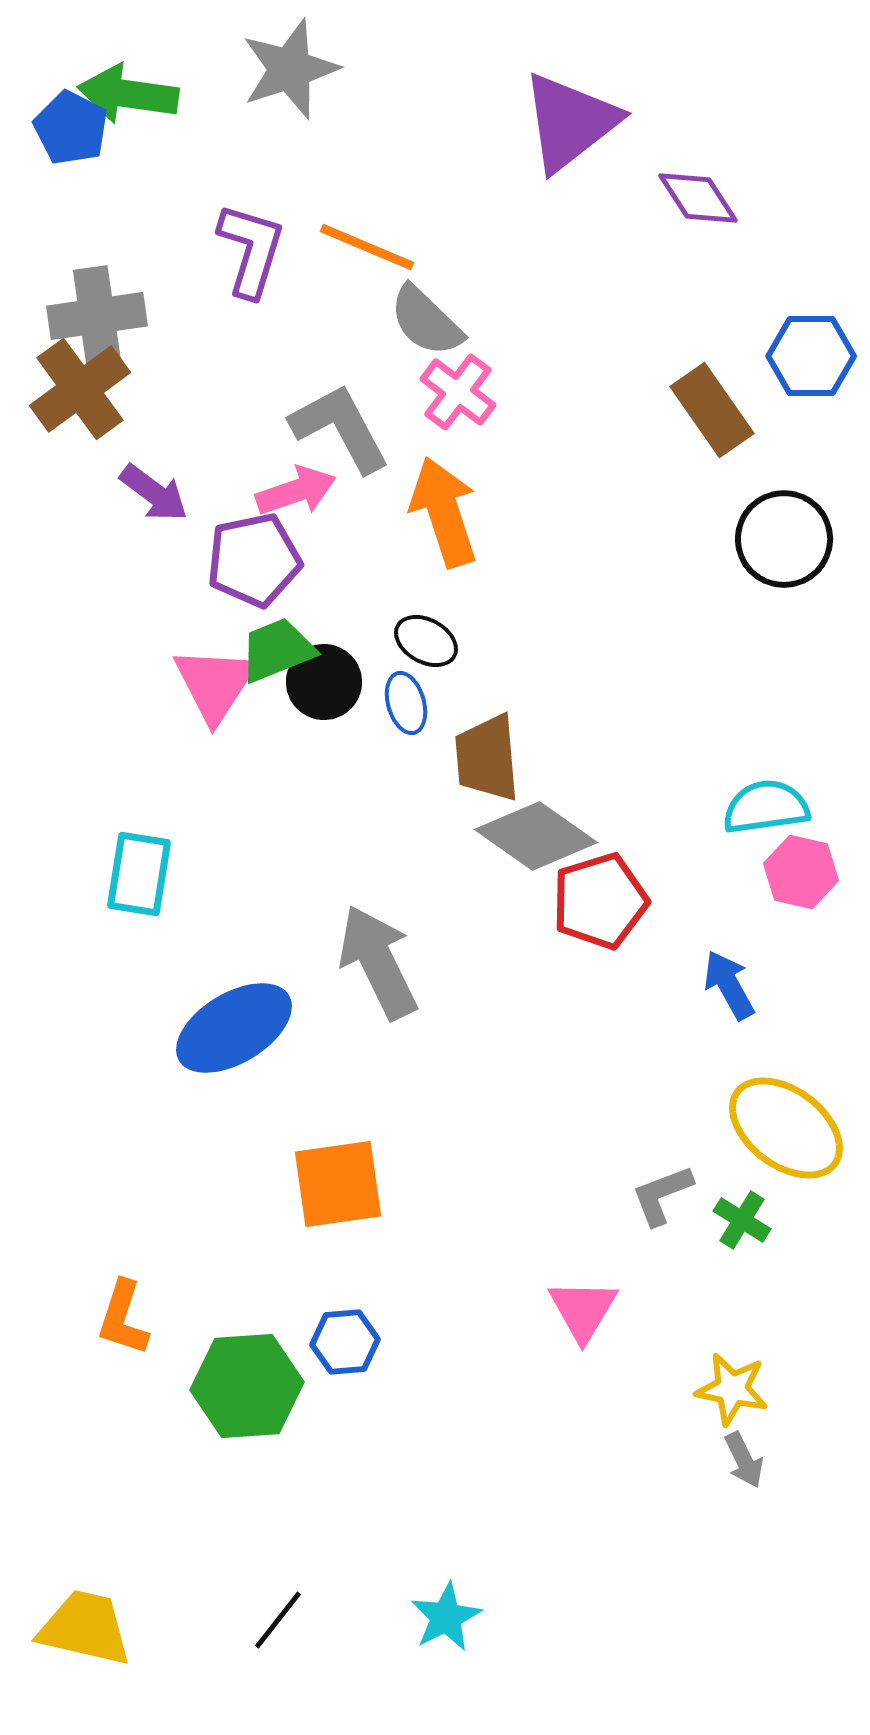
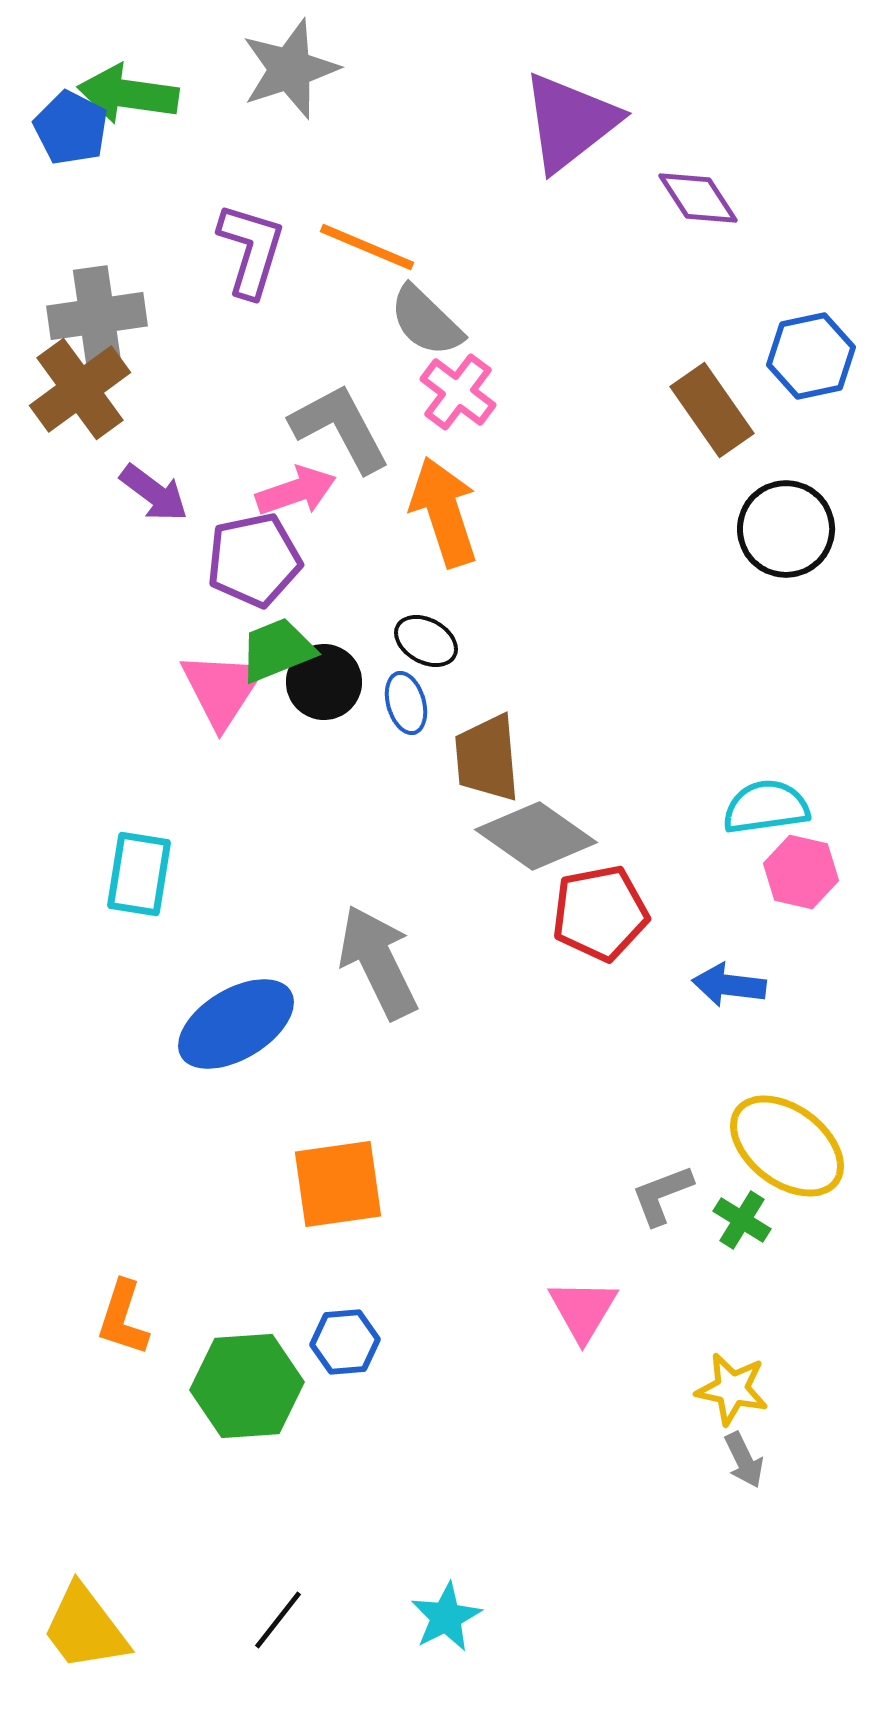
blue hexagon at (811, 356): rotated 12 degrees counterclockwise
black circle at (784, 539): moved 2 px right, 10 px up
pink triangle at (215, 684): moved 7 px right, 5 px down
red pentagon at (600, 901): moved 12 px down; rotated 6 degrees clockwise
blue arrow at (729, 985): rotated 54 degrees counterclockwise
blue ellipse at (234, 1028): moved 2 px right, 4 px up
yellow ellipse at (786, 1128): moved 1 px right, 18 px down
yellow trapezoid at (85, 1628): rotated 140 degrees counterclockwise
